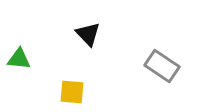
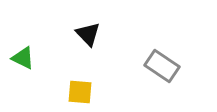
green triangle: moved 4 px right, 1 px up; rotated 20 degrees clockwise
yellow square: moved 8 px right
